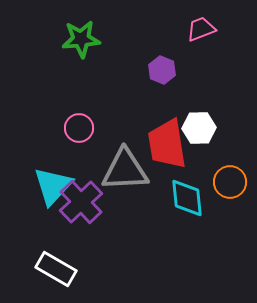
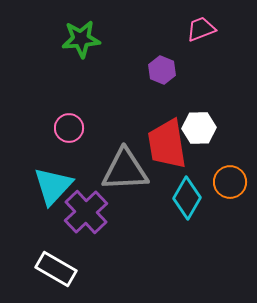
pink circle: moved 10 px left
cyan diamond: rotated 36 degrees clockwise
purple cross: moved 5 px right, 10 px down
